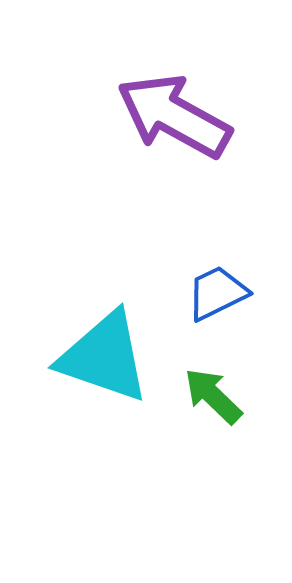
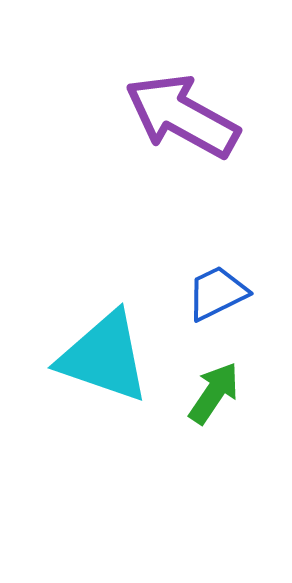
purple arrow: moved 8 px right
green arrow: moved 1 px right, 3 px up; rotated 80 degrees clockwise
